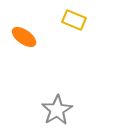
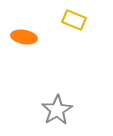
orange ellipse: rotated 25 degrees counterclockwise
